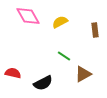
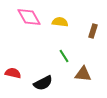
pink diamond: moved 1 px right, 1 px down
yellow semicircle: rotated 35 degrees clockwise
brown rectangle: moved 2 px left, 1 px down; rotated 24 degrees clockwise
green line: rotated 24 degrees clockwise
brown triangle: rotated 36 degrees clockwise
